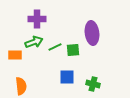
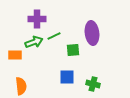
green line: moved 1 px left, 11 px up
